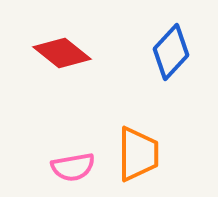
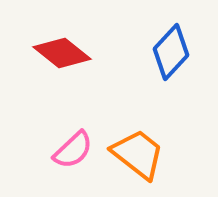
orange trapezoid: rotated 52 degrees counterclockwise
pink semicircle: moved 17 px up; rotated 33 degrees counterclockwise
